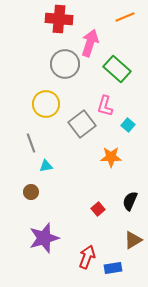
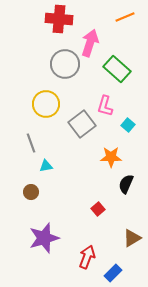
black semicircle: moved 4 px left, 17 px up
brown triangle: moved 1 px left, 2 px up
blue rectangle: moved 5 px down; rotated 36 degrees counterclockwise
